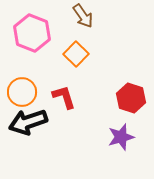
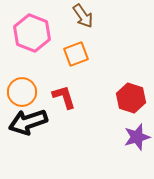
orange square: rotated 25 degrees clockwise
purple star: moved 16 px right
